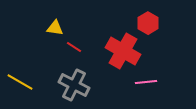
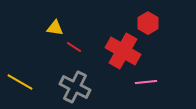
gray cross: moved 1 px right, 2 px down
